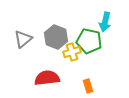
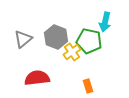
yellow cross: rotated 18 degrees counterclockwise
red semicircle: moved 10 px left
